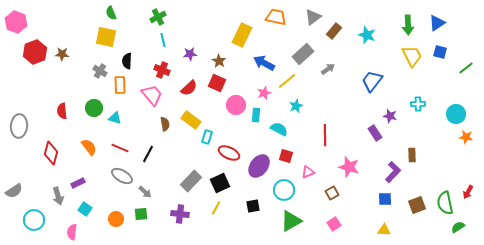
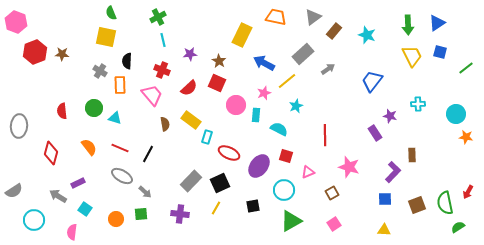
gray arrow at (58, 196): rotated 138 degrees clockwise
